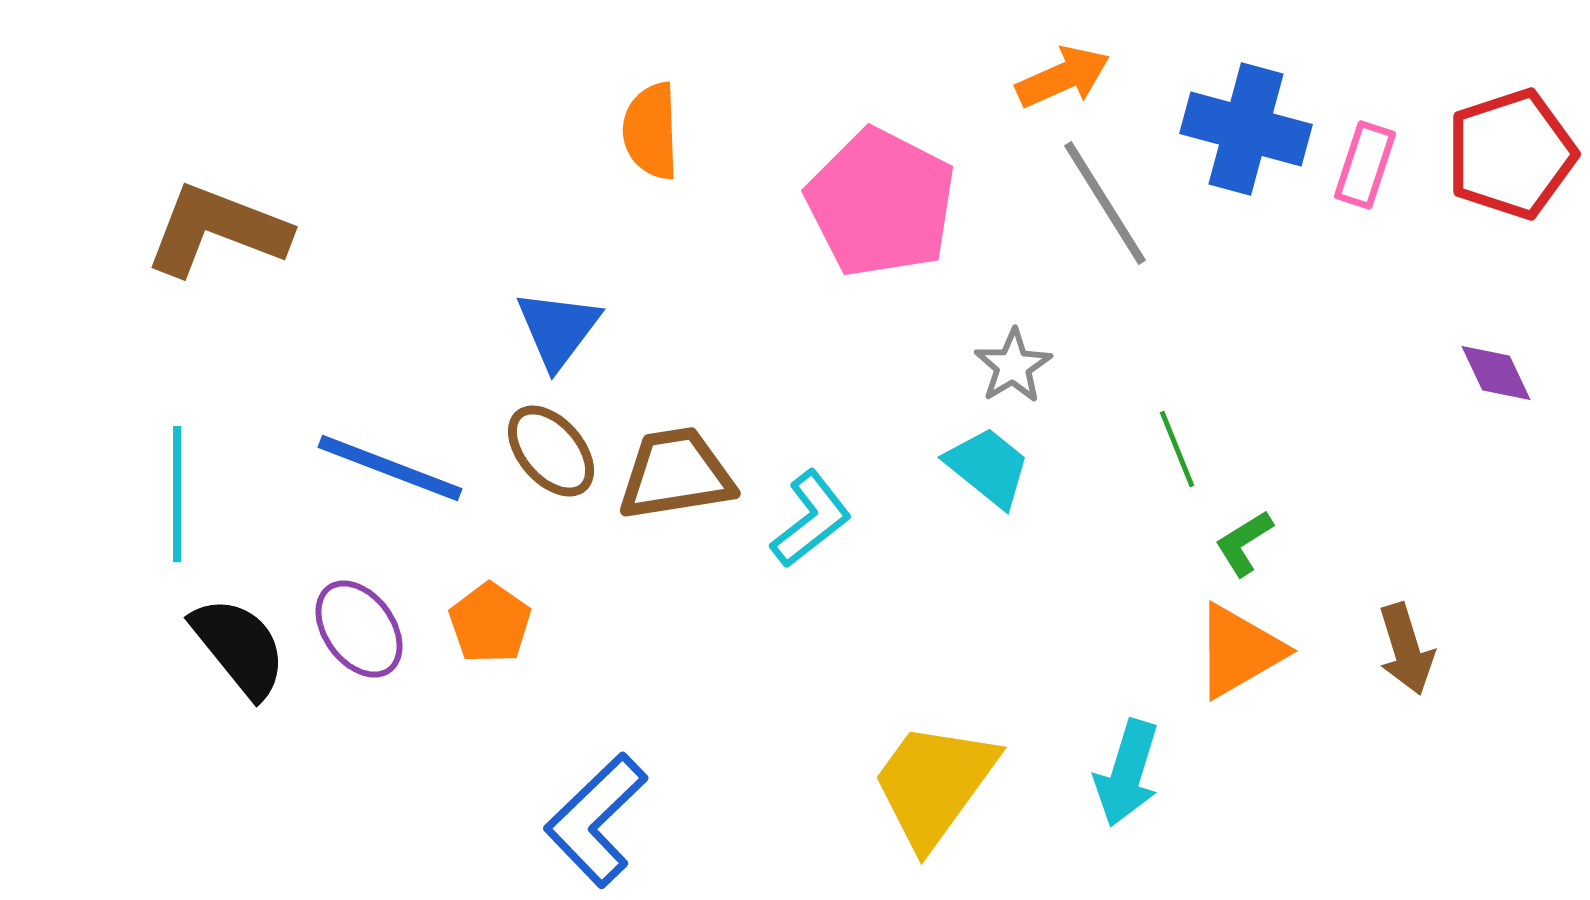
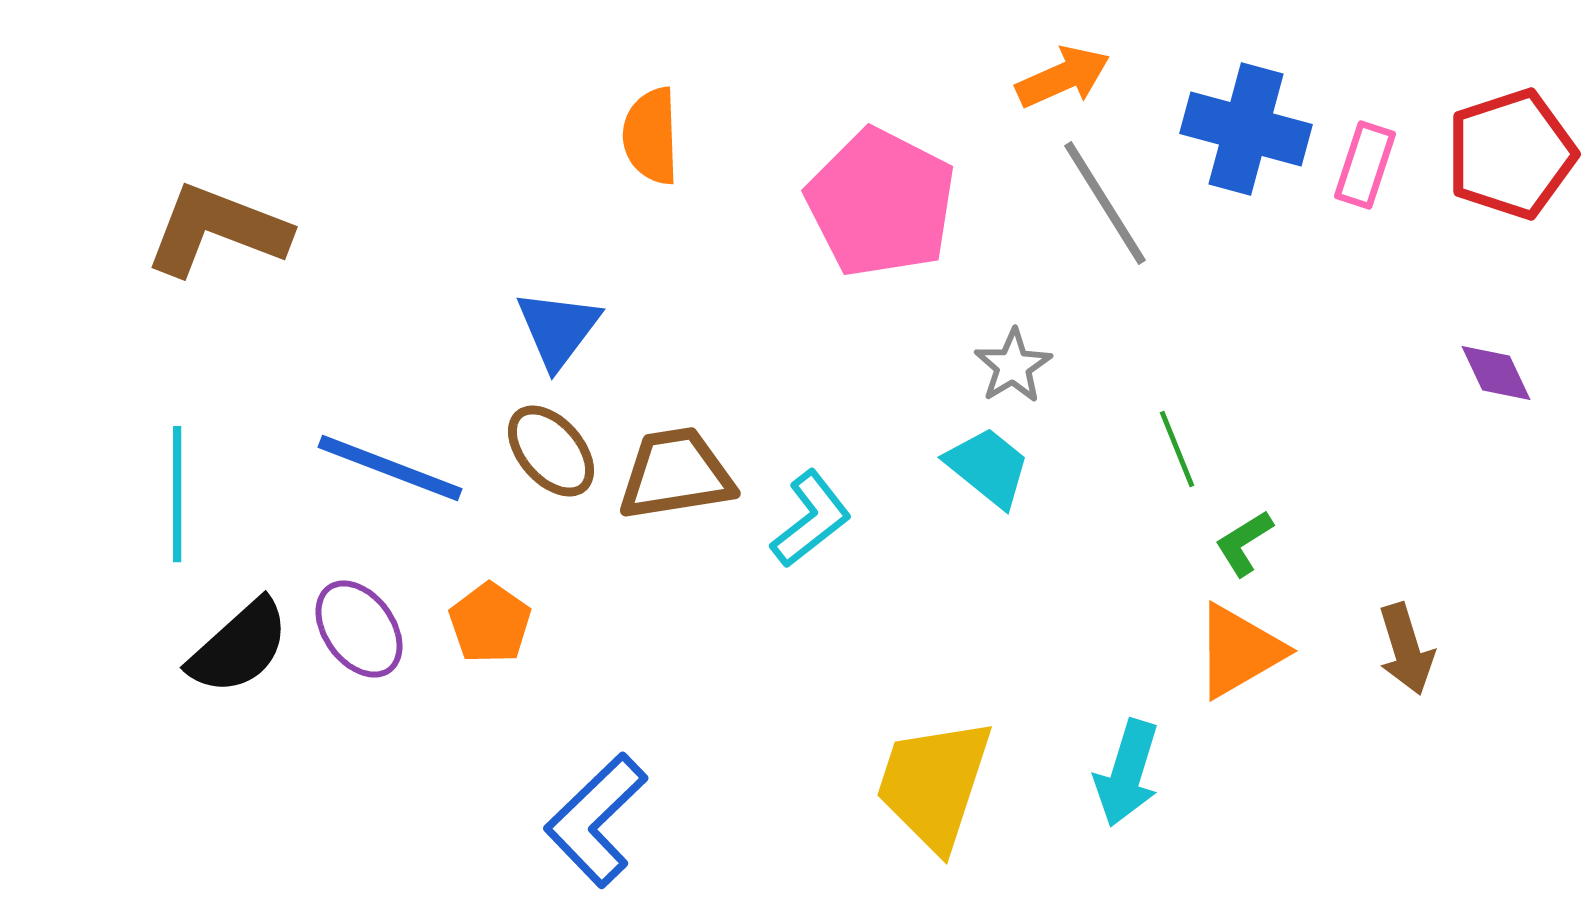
orange semicircle: moved 5 px down
black semicircle: rotated 87 degrees clockwise
yellow trapezoid: rotated 18 degrees counterclockwise
